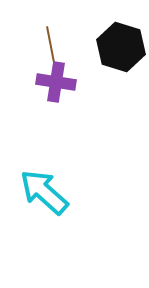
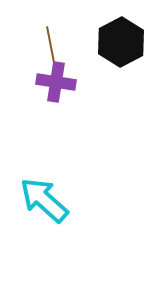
black hexagon: moved 5 px up; rotated 15 degrees clockwise
cyan arrow: moved 8 px down
